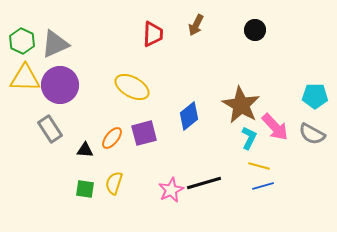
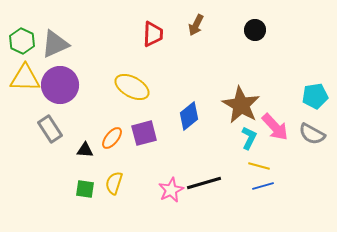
cyan pentagon: rotated 10 degrees counterclockwise
